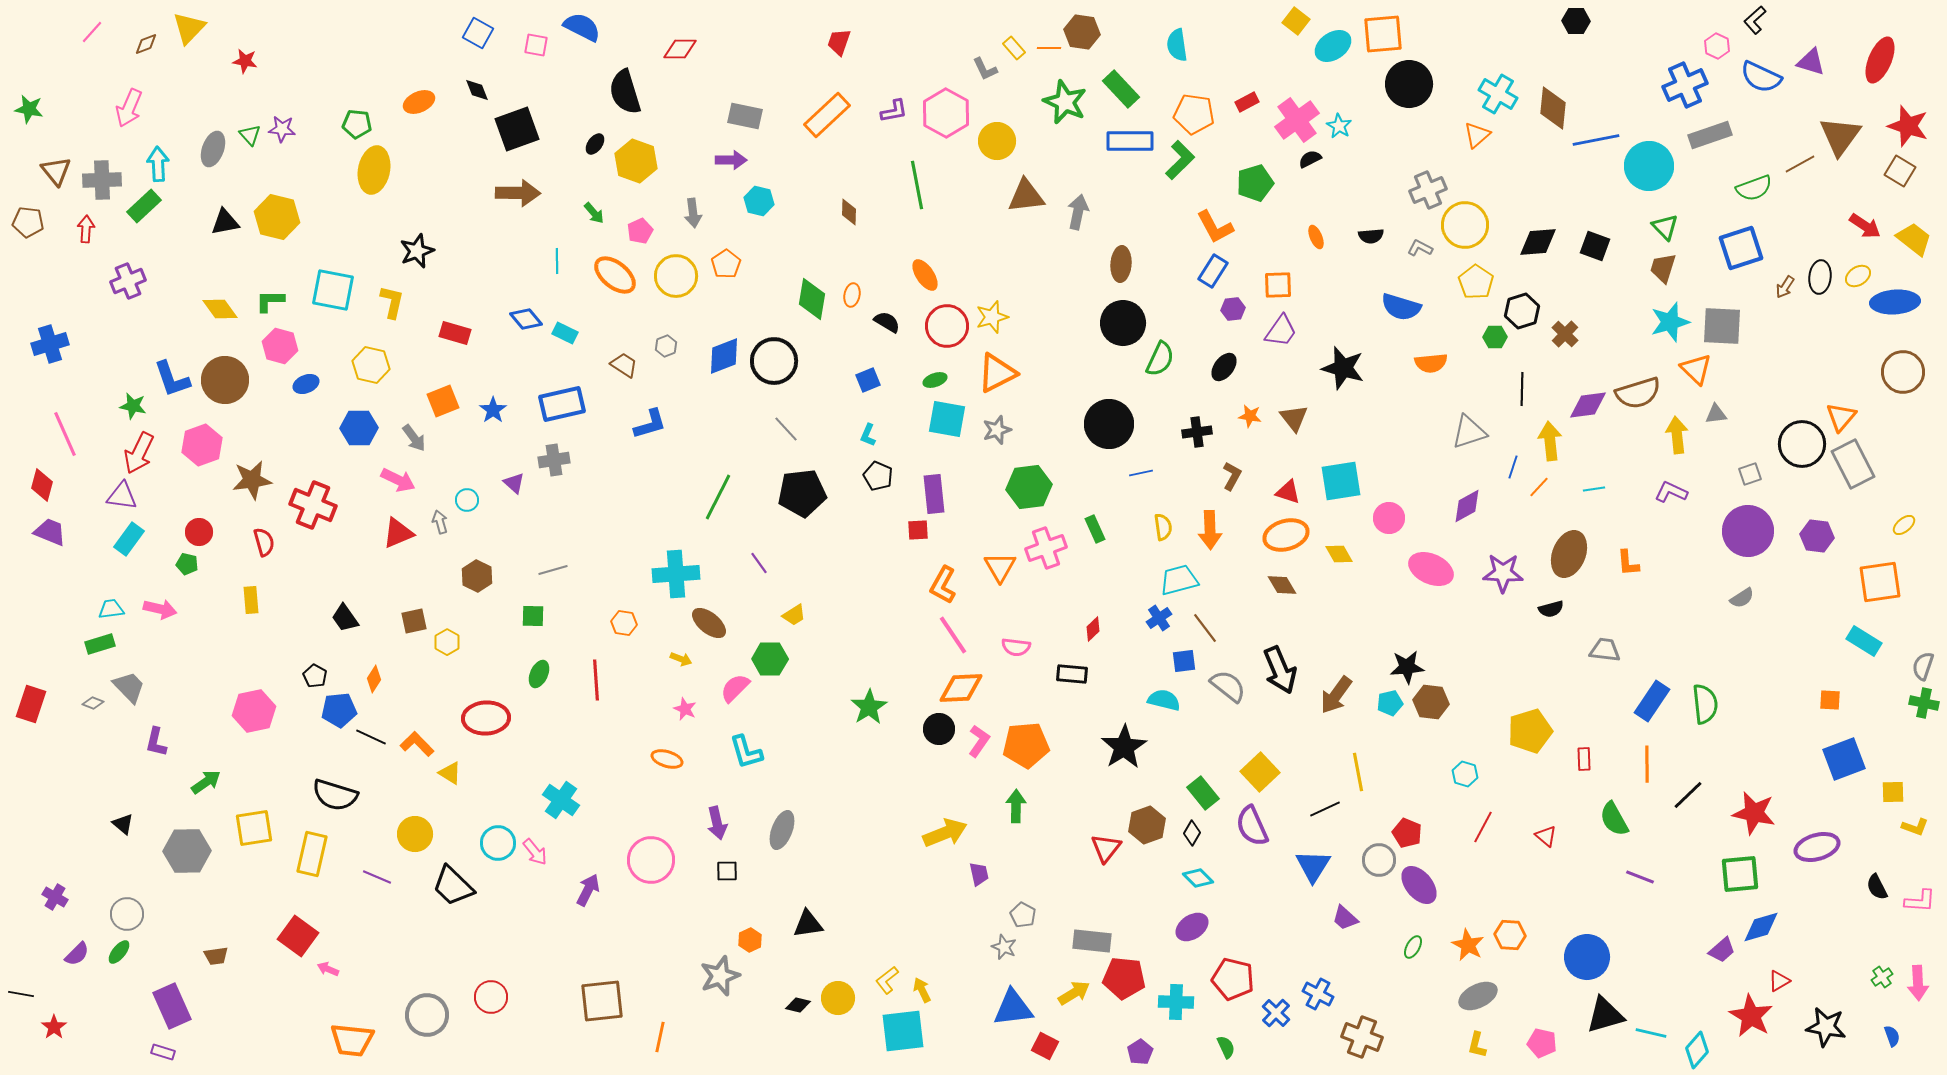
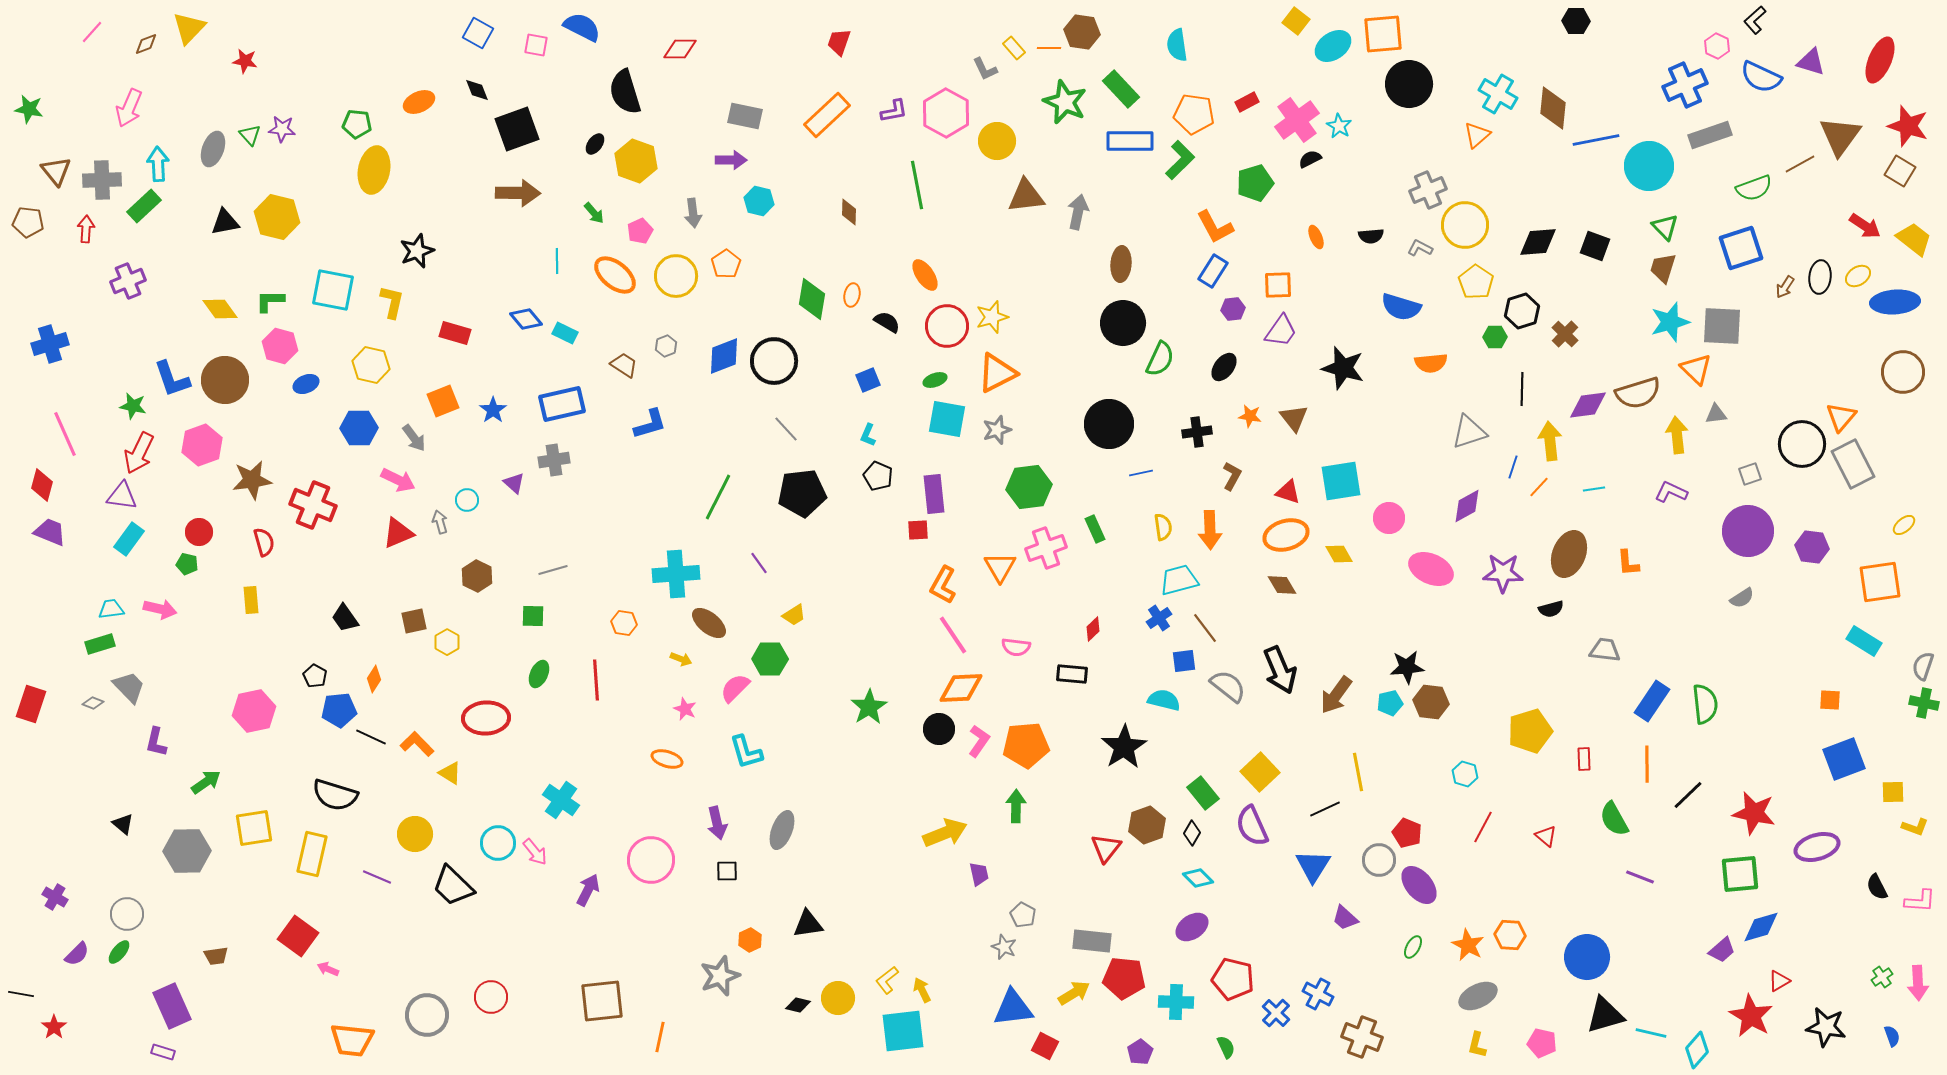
purple hexagon at (1817, 536): moved 5 px left, 11 px down
